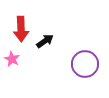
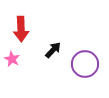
black arrow: moved 8 px right, 9 px down; rotated 12 degrees counterclockwise
